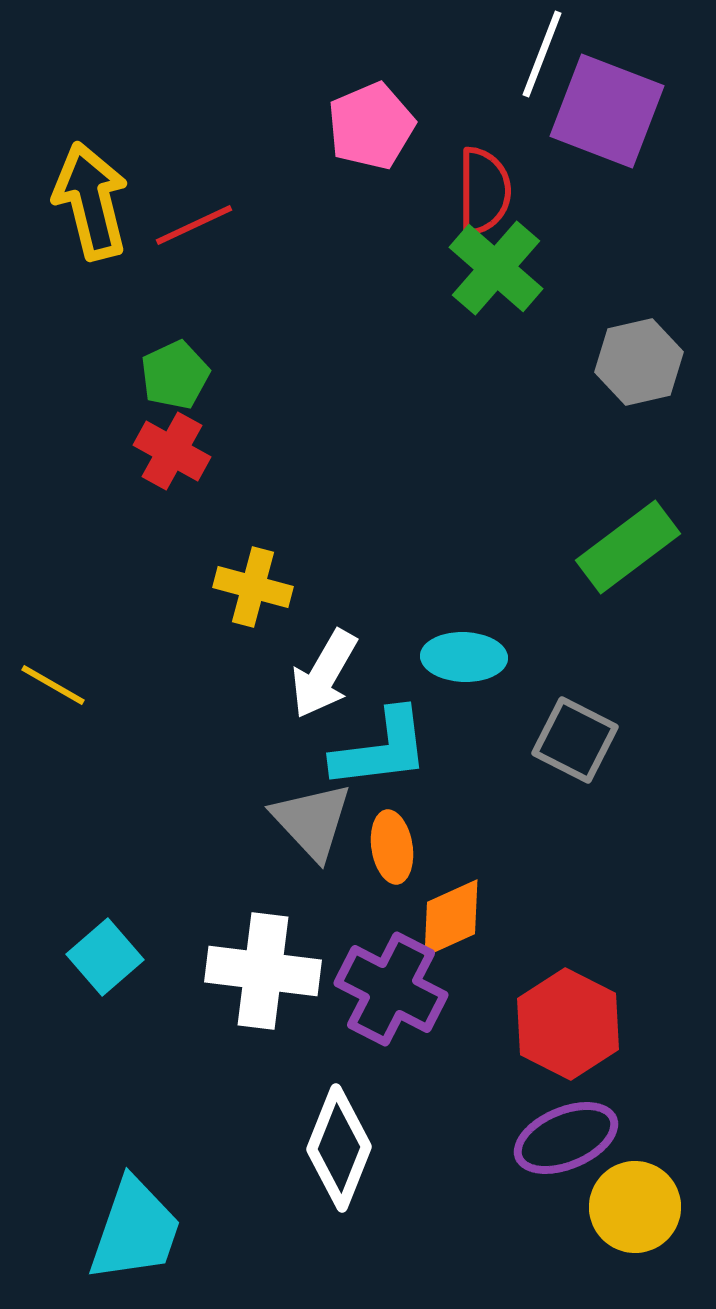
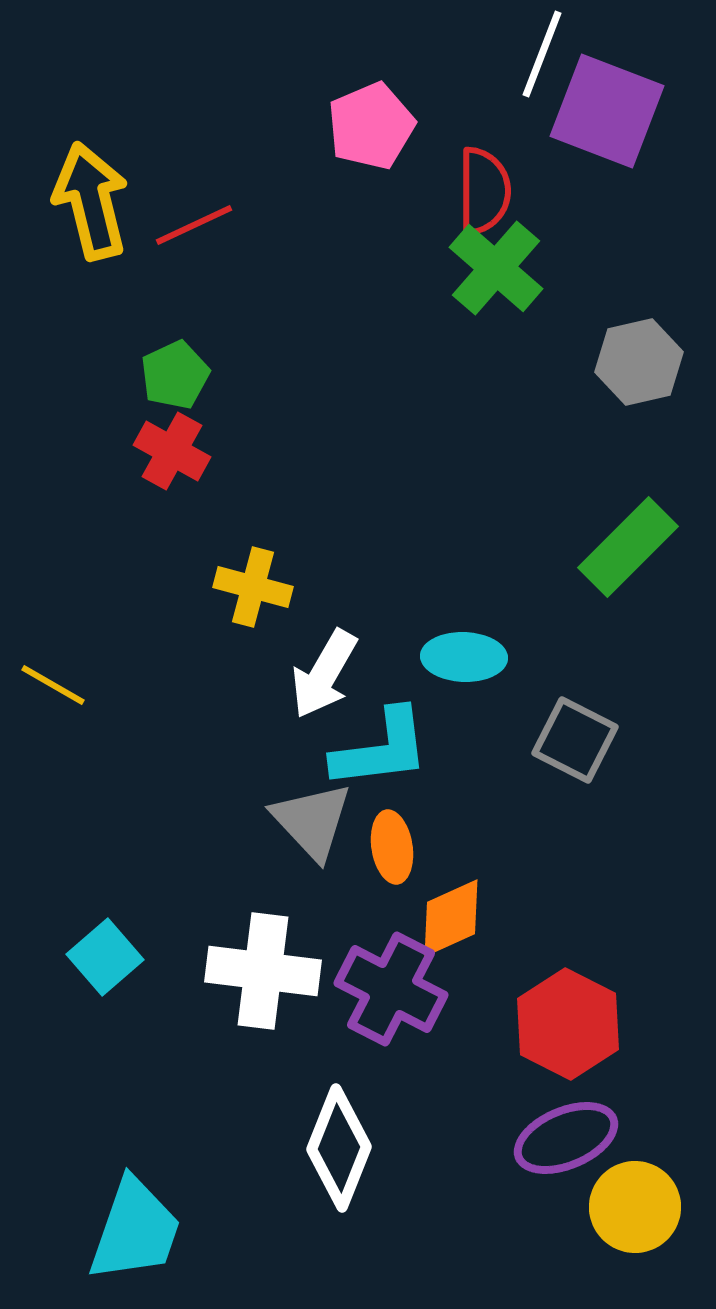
green rectangle: rotated 8 degrees counterclockwise
